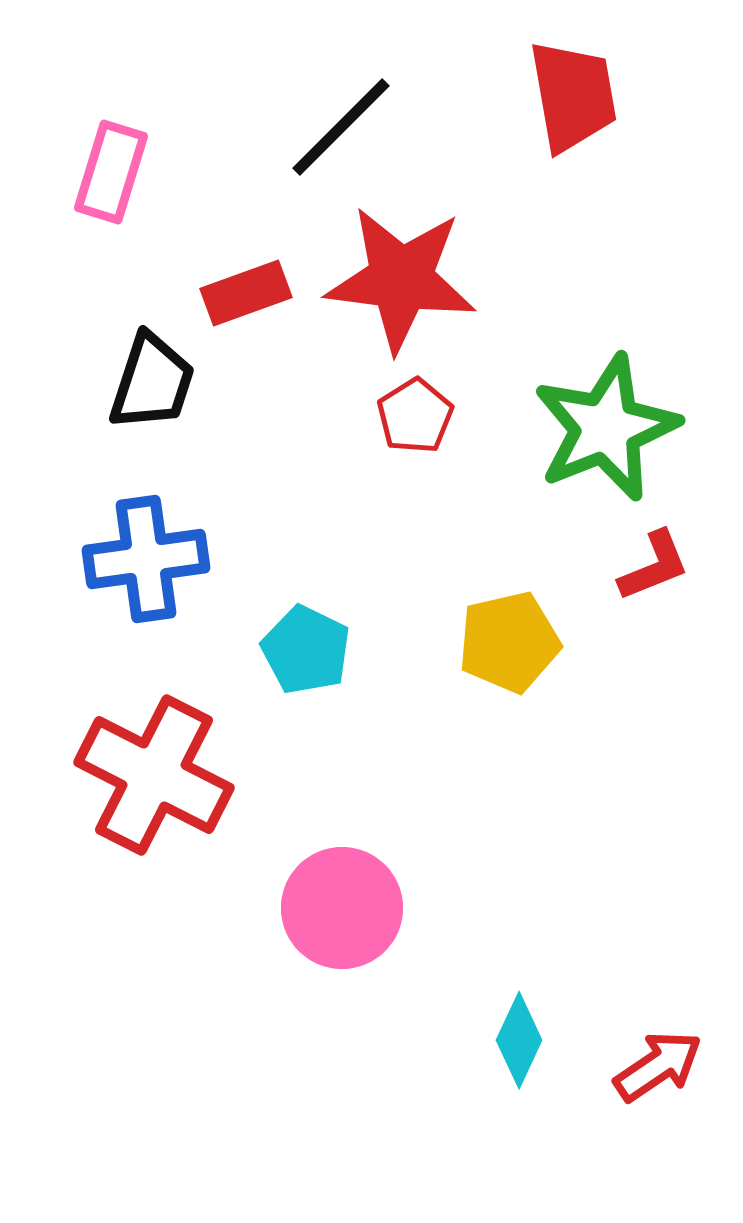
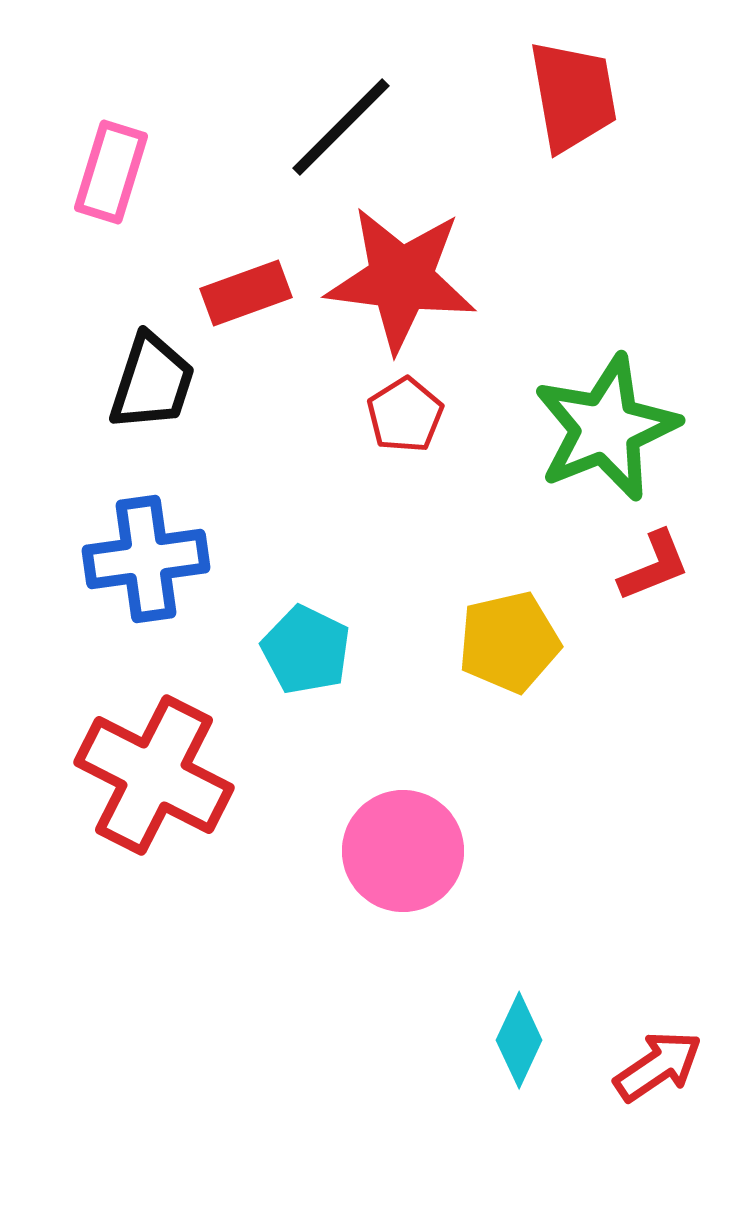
red pentagon: moved 10 px left, 1 px up
pink circle: moved 61 px right, 57 px up
